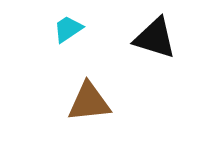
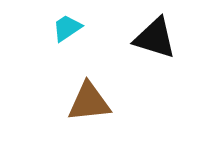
cyan trapezoid: moved 1 px left, 1 px up
